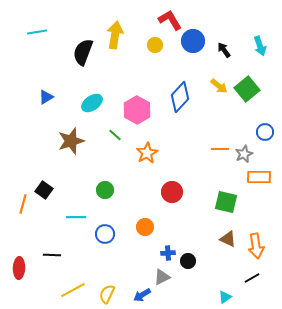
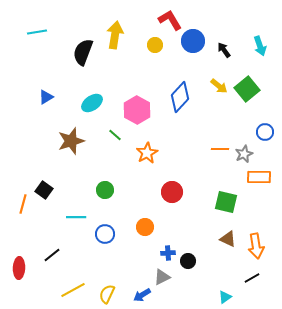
black line at (52, 255): rotated 42 degrees counterclockwise
